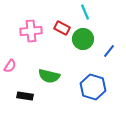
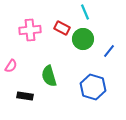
pink cross: moved 1 px left, 1 px up
pink semicircle: moved 1 px right
green semicircle: rotated 60 degrees clockwise
